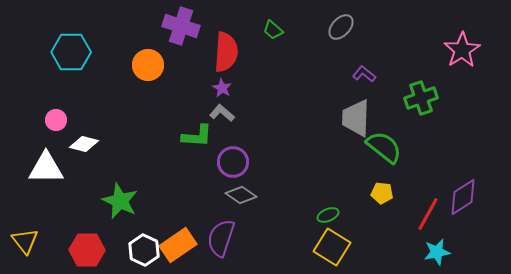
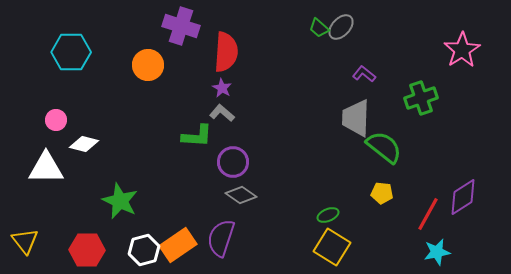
green trapezoid: moved 46 px right, 2 px up
white hexagon: rotated 20 degrees clockwise
